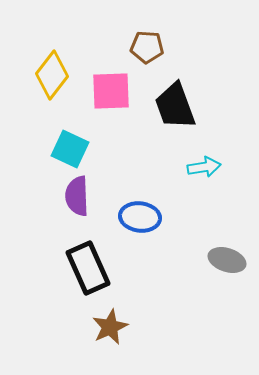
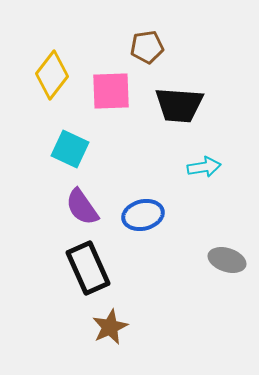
brown pentagon: rotated 12 degrees counterclockwise
black trapezoid: moved 4 px right, 1 px up; rotated 66 degrees counterclockwise
purple semicircle: moved 5 px right, 11 px down; rotated 33 degrees counterclockwise
blue ellipse: moved 3 px right, 2 px up; rotated 21 degrees counterclockwise
